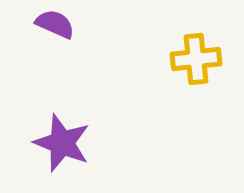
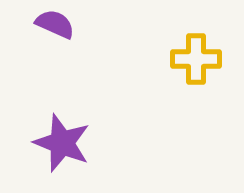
yellow cross: rotated 6 degrees clockwise
